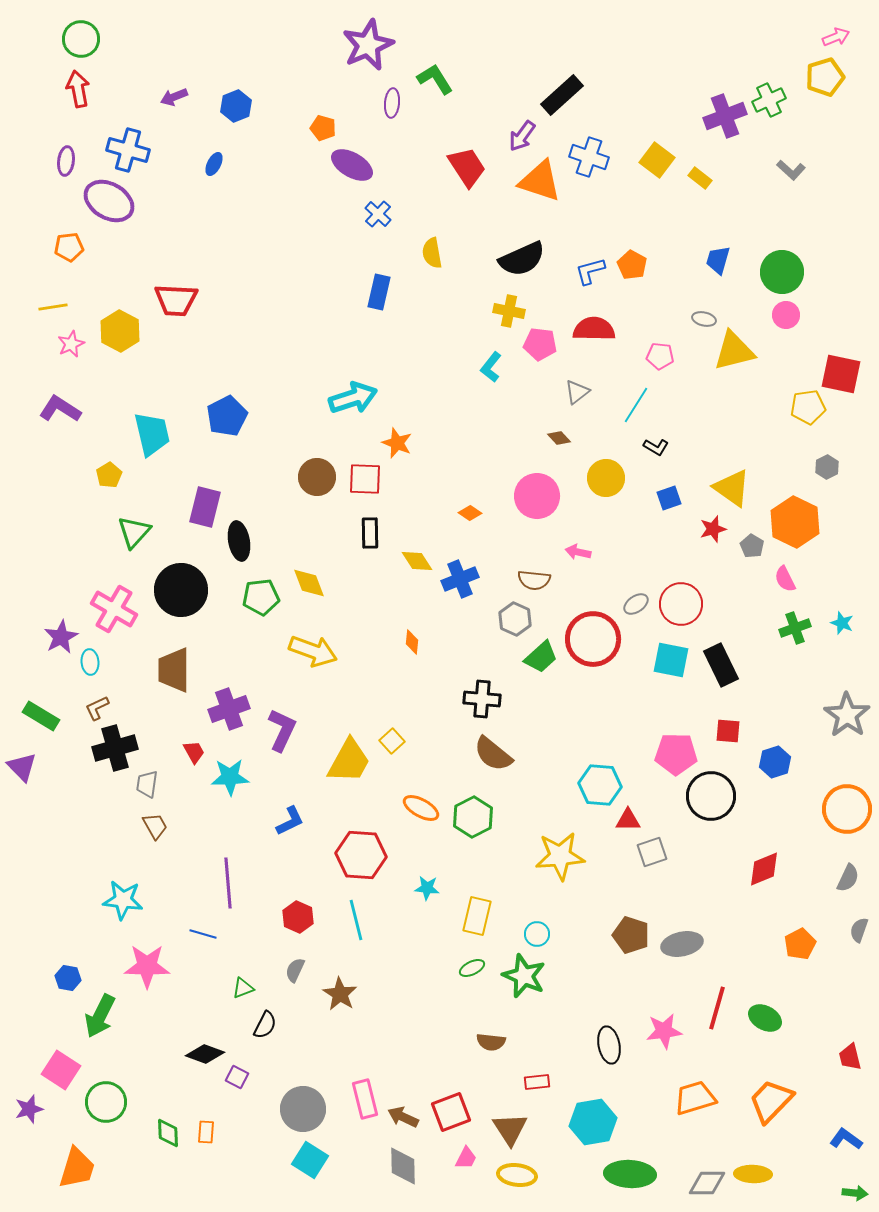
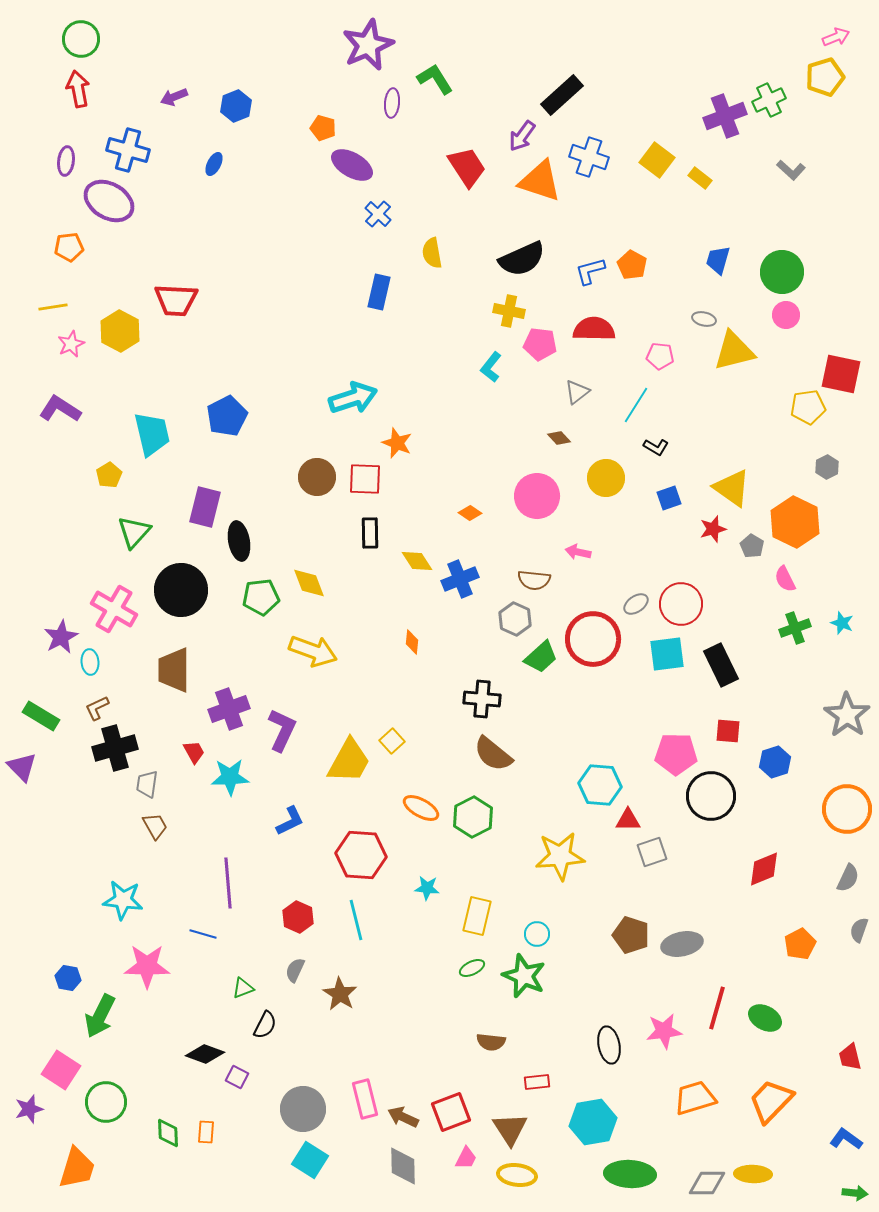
cyan square at (671, 660): moved 4 px left, 6 px up; rotated 18 degrees counterclockwise
